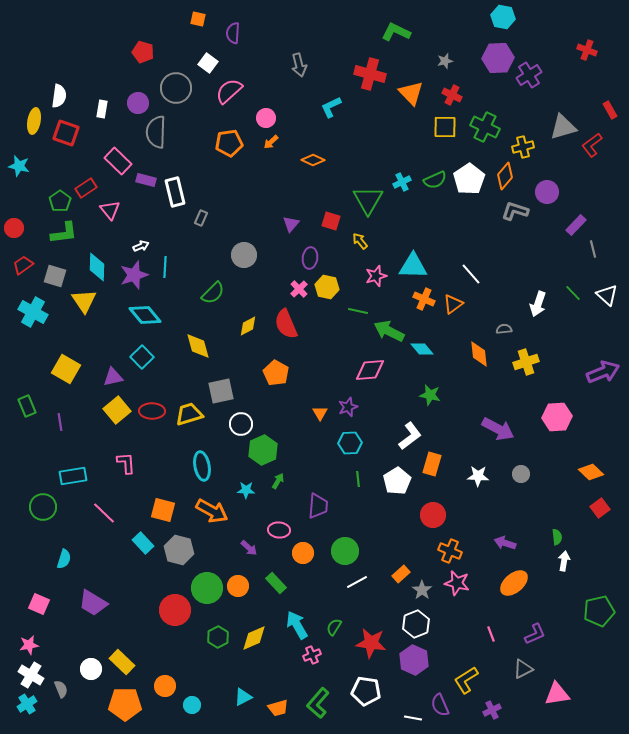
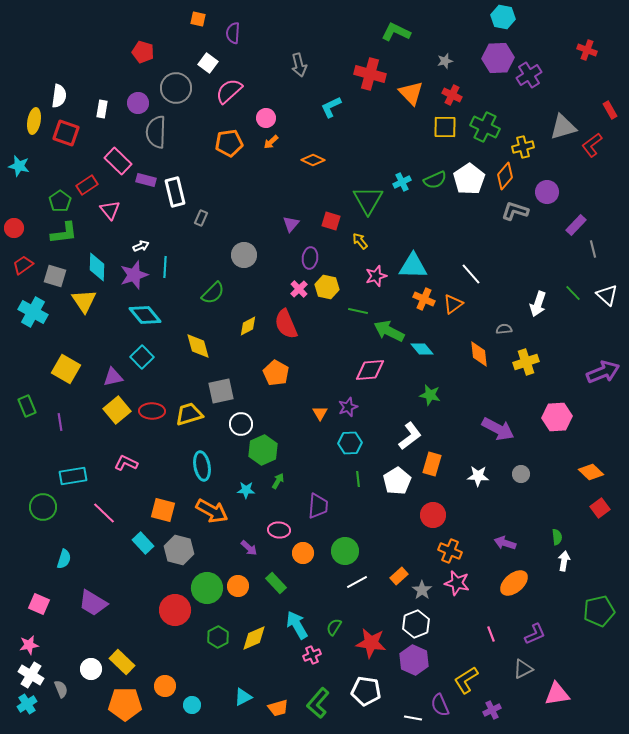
red rectangle at (86, 188): moved 1 px right, 3 px up
pink L-shape at (126, 463): rotated 60 degrees counterclockwise
orange rectangle at (401, 574): moved 2 px left, 2 px down
